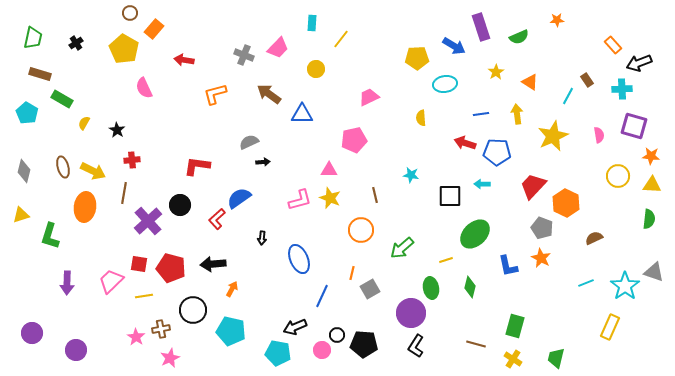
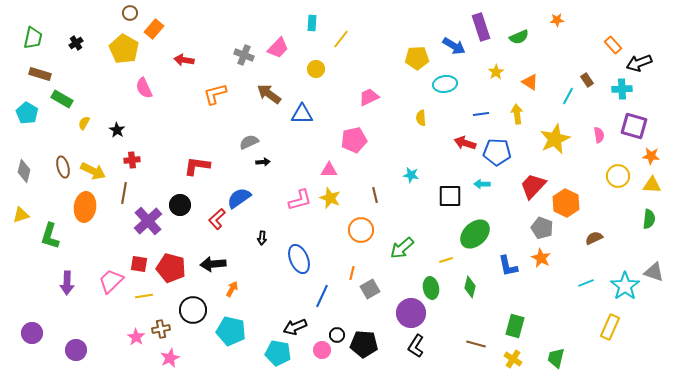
yellow star at (553, 136): moved 2 px right, 3 px down
